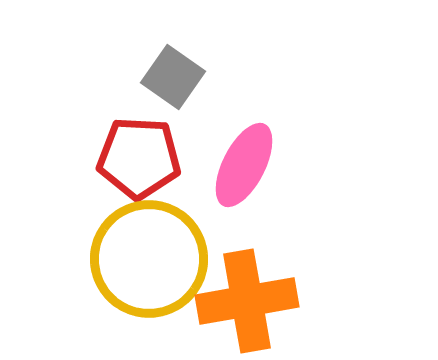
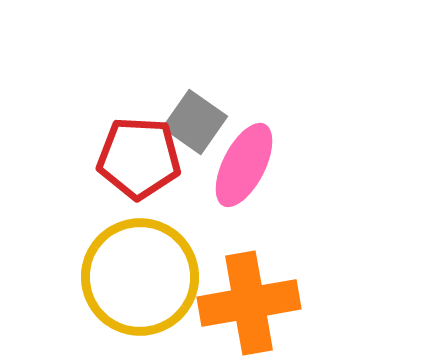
gray square: moved 22 px right, 45 px down
yellow circle: moved 9 px left, 18 px down
orange cross: moved 2 px right, 2 px down
